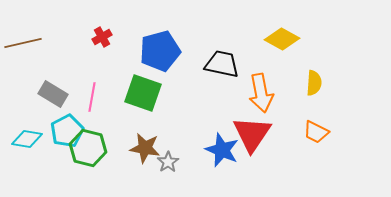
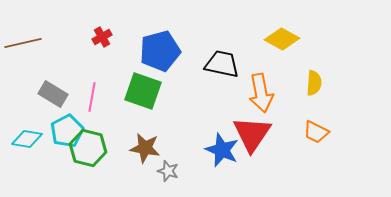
green square: moved 2 px up
gray star: moved 9 px down; rotated 20 degrees counterclockwise
